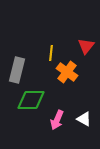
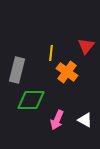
white triangle: moved 1 px right, 1 px down
